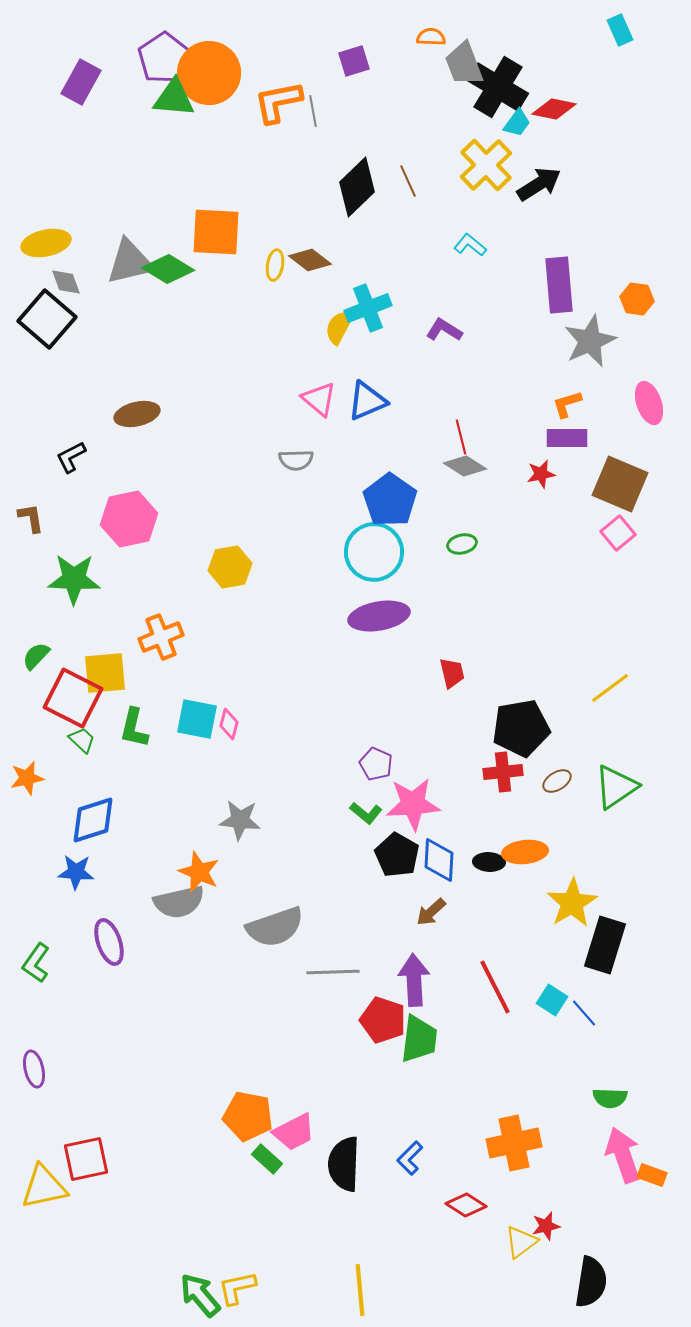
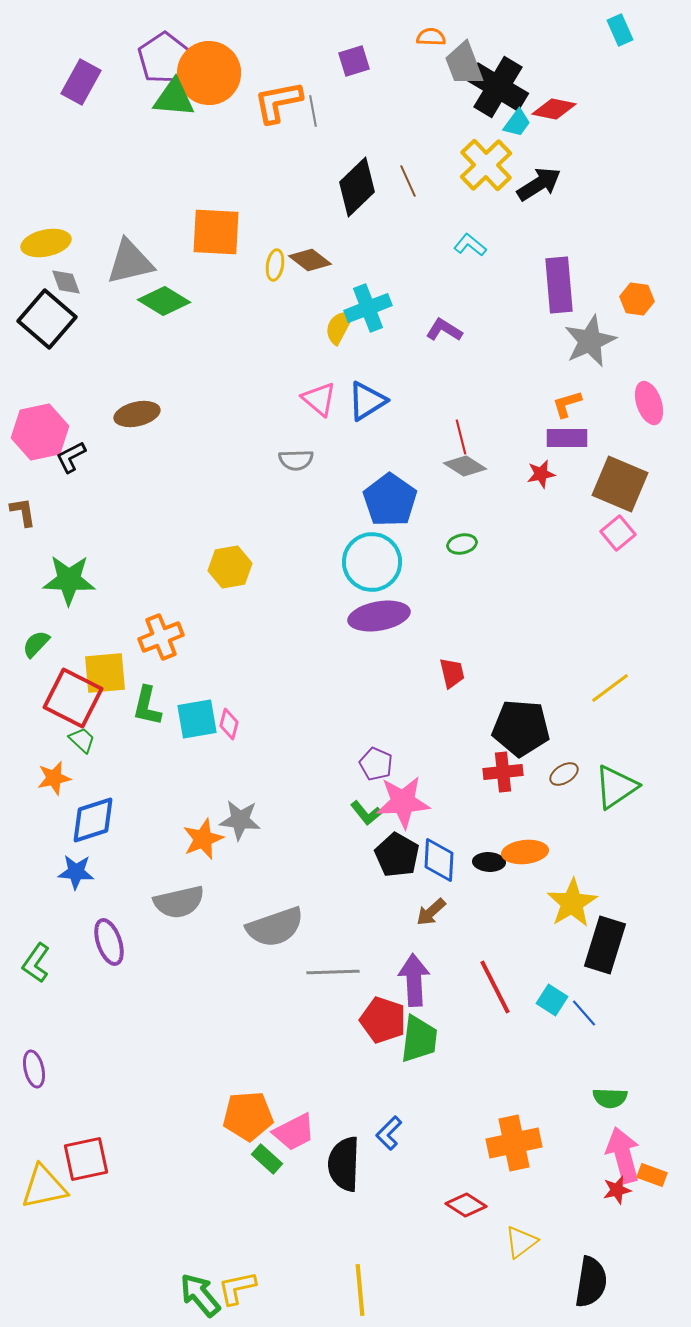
green diamond at (168, 269): moved 4 px left, 32 px down
blue triangle at (367, 401): rotated 9 degrees counterclockwise
brown L-shape at (31, 518): moved 8 px left, 6 px up
pink hexagon at (129, 519): moved 89 px left, 87 px up
cyan circle at (374, 552): moved 2 px left, 10 px down
green star at (74, 579): moved 5 px left, 1 px down
green semicircle at (36, 656): moved 12 px up
cyan square at (197, 719): rotated 21 degrees counterclockwise
green L-shape at (134, 728): moved 13 px right, 22 px up
black pentagon at (521, 728): rotated 14 degrees clockwise
orange star at (27, 778): moved 27 px right
brown ellipse at (557, 781): moved 7 px right, 7 px up
pink star at (413, 804): moved 10 px left, 2 px up
green L-shape at (366, 813): rotated 12 degrees clockwise
orange star at (199, 872): moved 4 px right, 33 px up; rotated 27 degrees clockwise
orange pentagon at (248, 1116): rotated 15 degrees counterclockwise
pink arrow at (623, 1155): rotated 4 degrees clockwise
blue L-shape at (410, 1158): moved 21 px left, 25 px up
red star at (546, 1226): moved 71 px right, 36 px up
